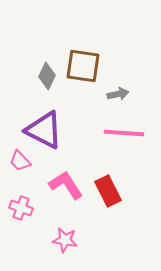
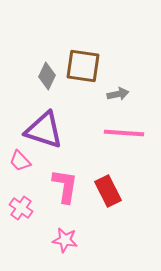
purple triangle: rotated 9 degrees counterclockwise
pink L-shape: moved 1 px left, 1 px down; rotated 42 degrees clockwise
pink cross: rotated 15 degrees clockwise
